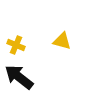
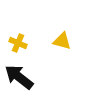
yellow cross: moved 2 px right, 2 px up
